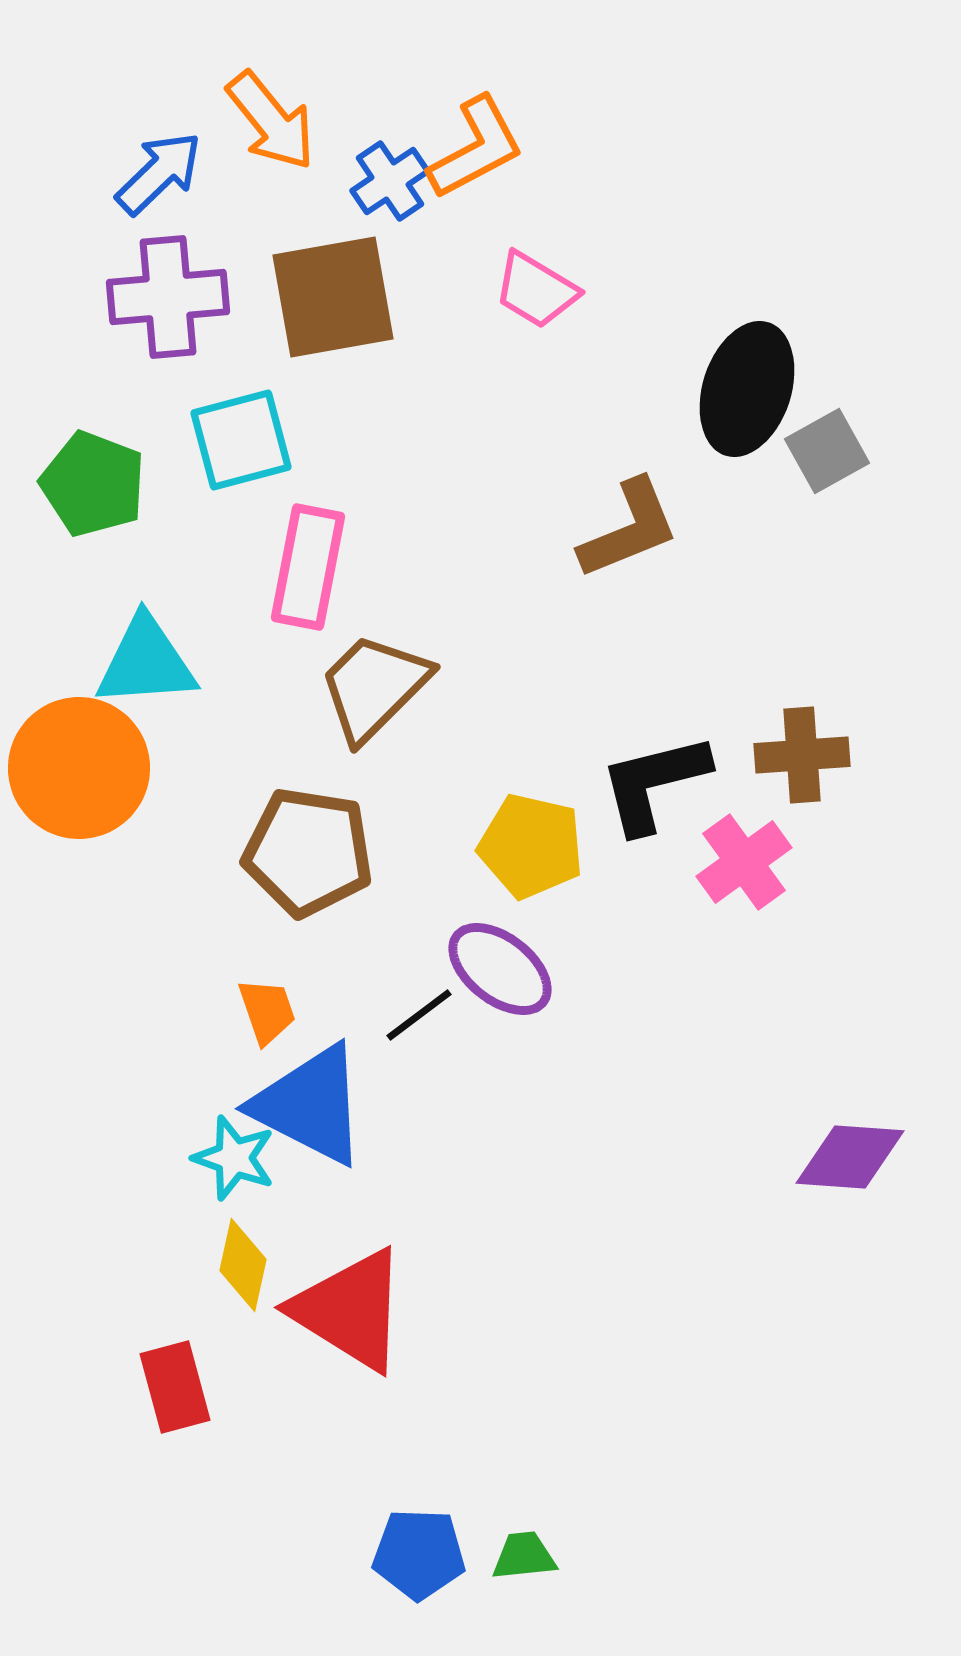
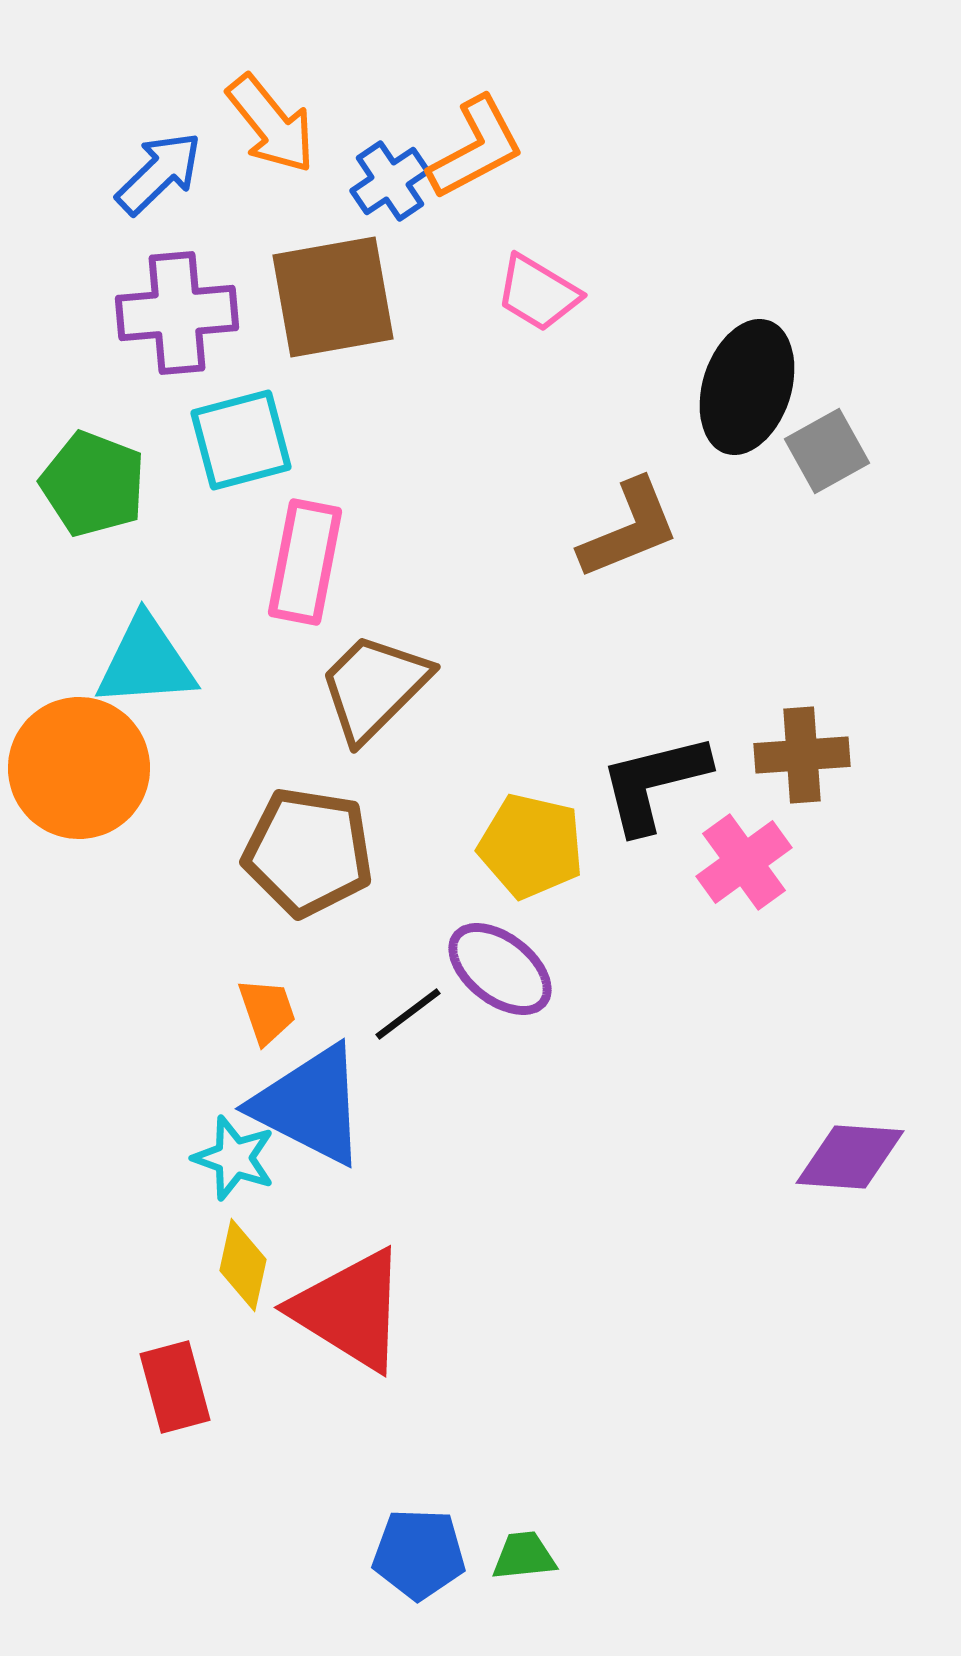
orange arrow: moved 3 px down
pink trapezoid: moved 2 px right, 3 px down
purple cross: moved 9 px right, 16 px down
black ellipse: moved 2 px up
pink rectangle: moved 3 px left, 5 px up
black line: moved 11 px left, 1 px up
